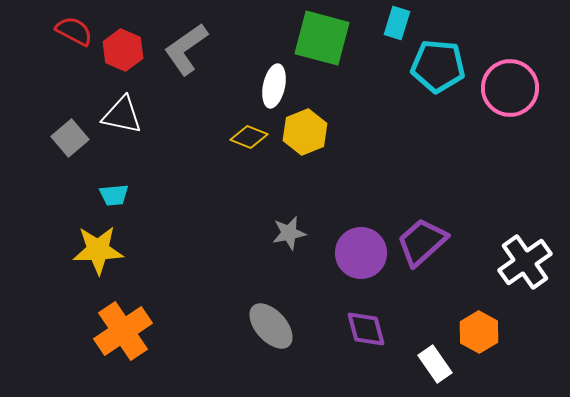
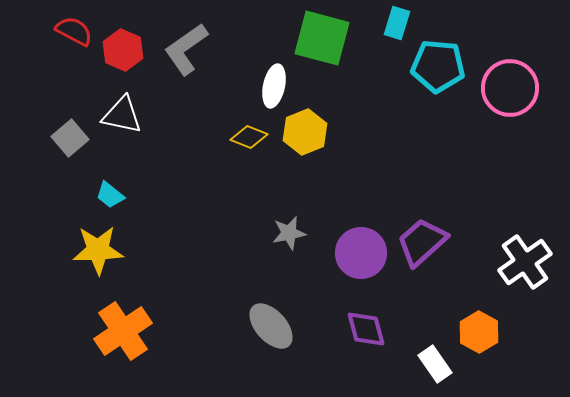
cyan trapezoid: moved 4 px left; rotated 44 degrees clockwise
